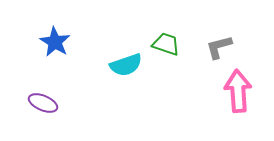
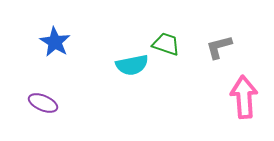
cyan semicircle: moved 6 px right; rotated 8 degrees clockwise
pink arrow: moved 6 px right, 6 px down
